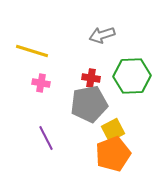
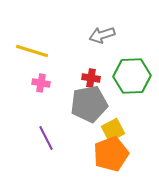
orange pentagon: moved 2 px left
